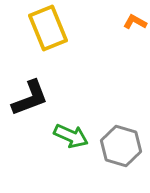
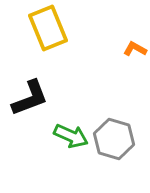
orange L-shape: moved 27 px down
gray hexagon: moved 7 px left, 7 px up
